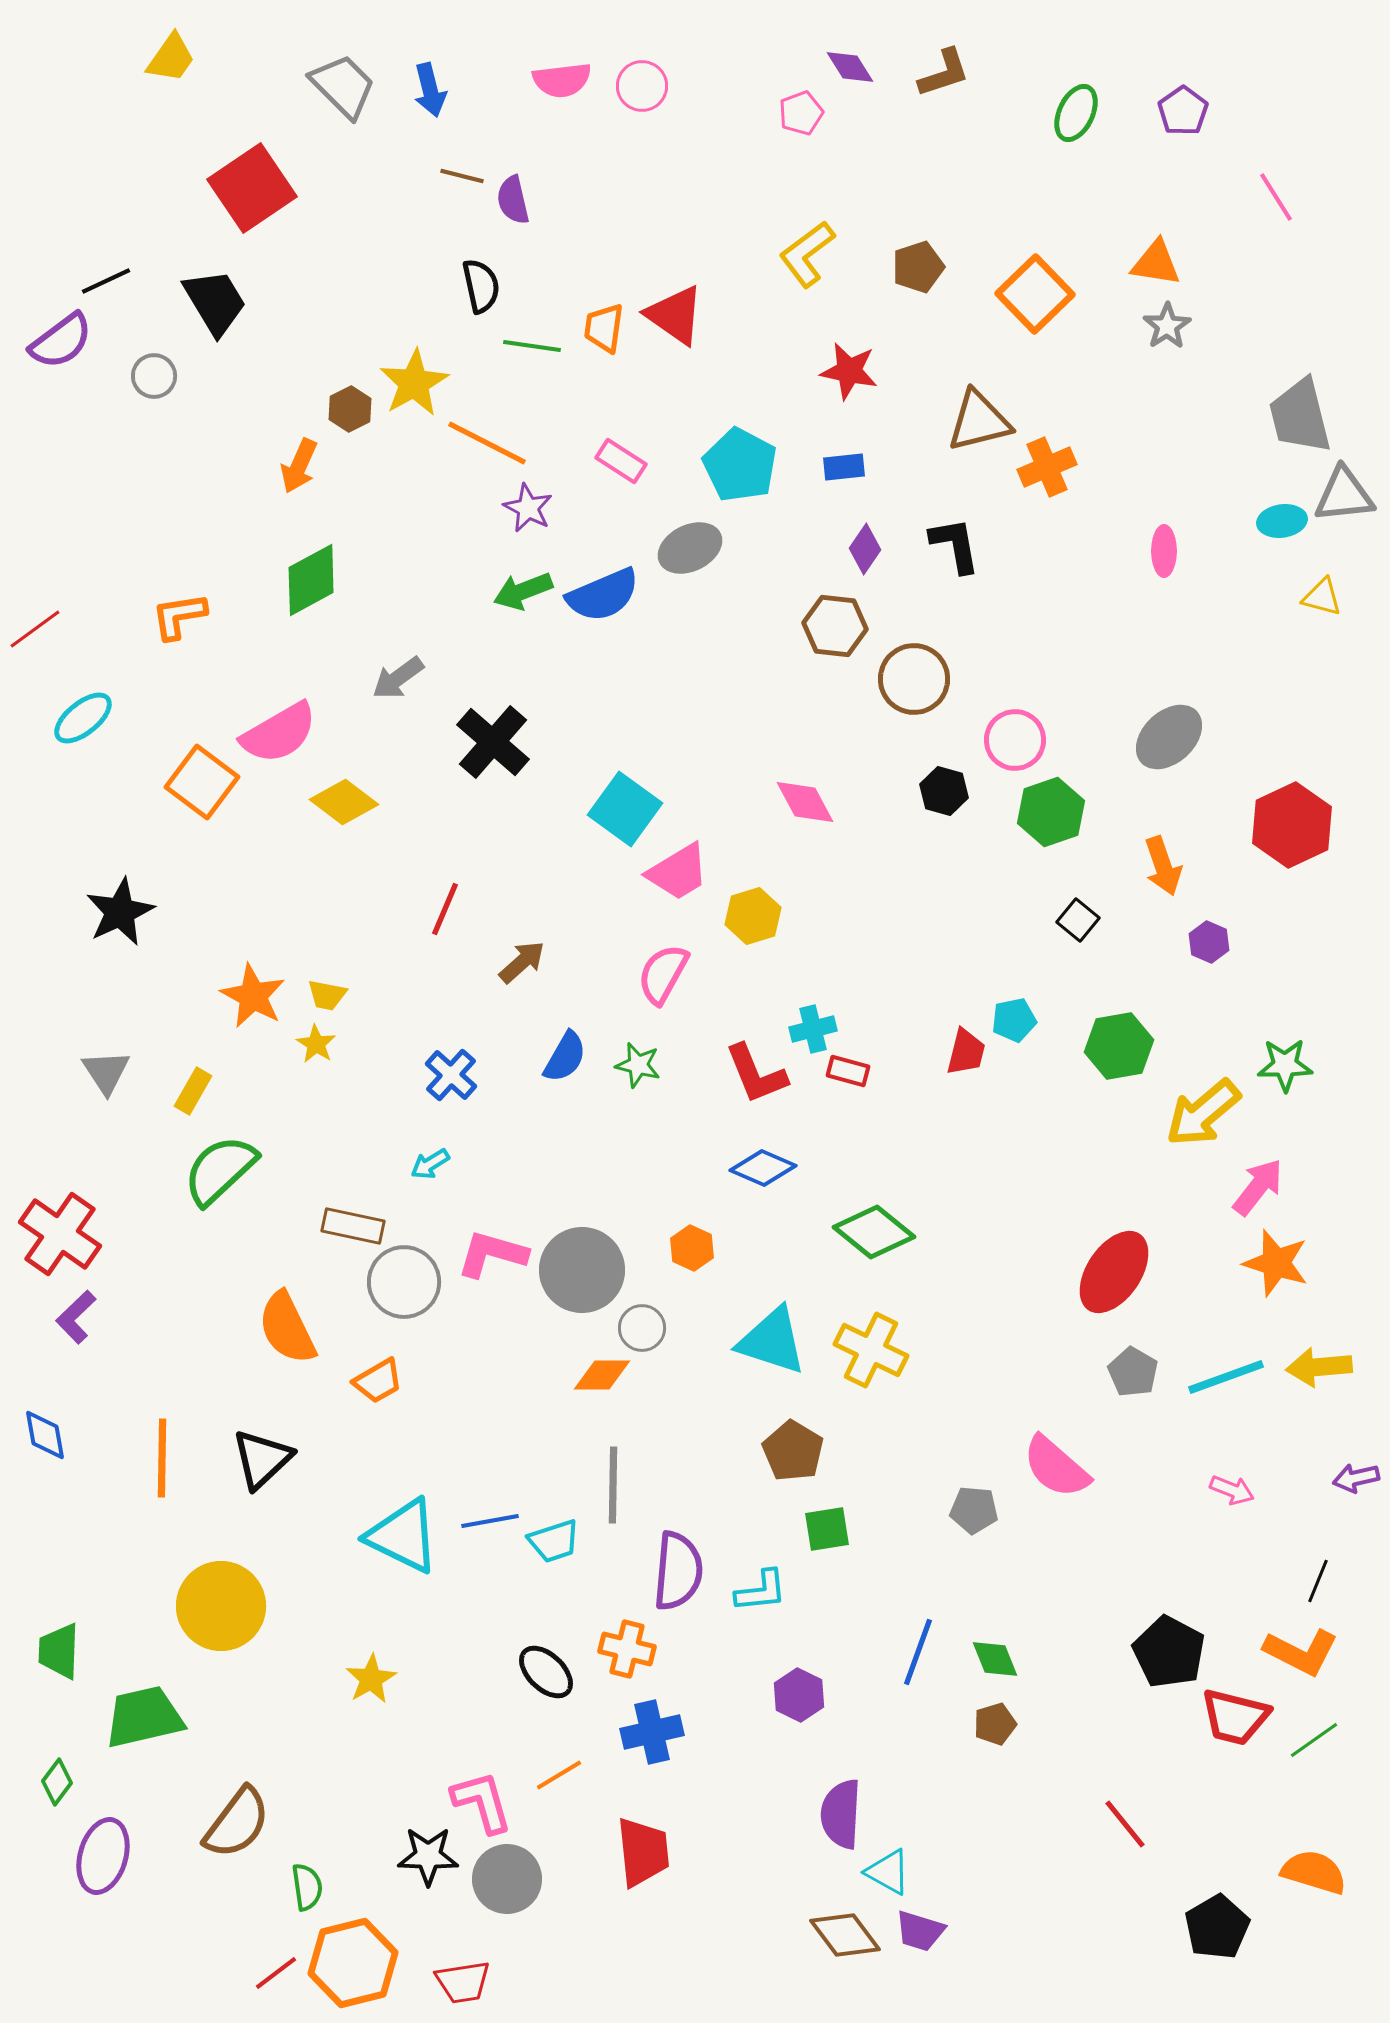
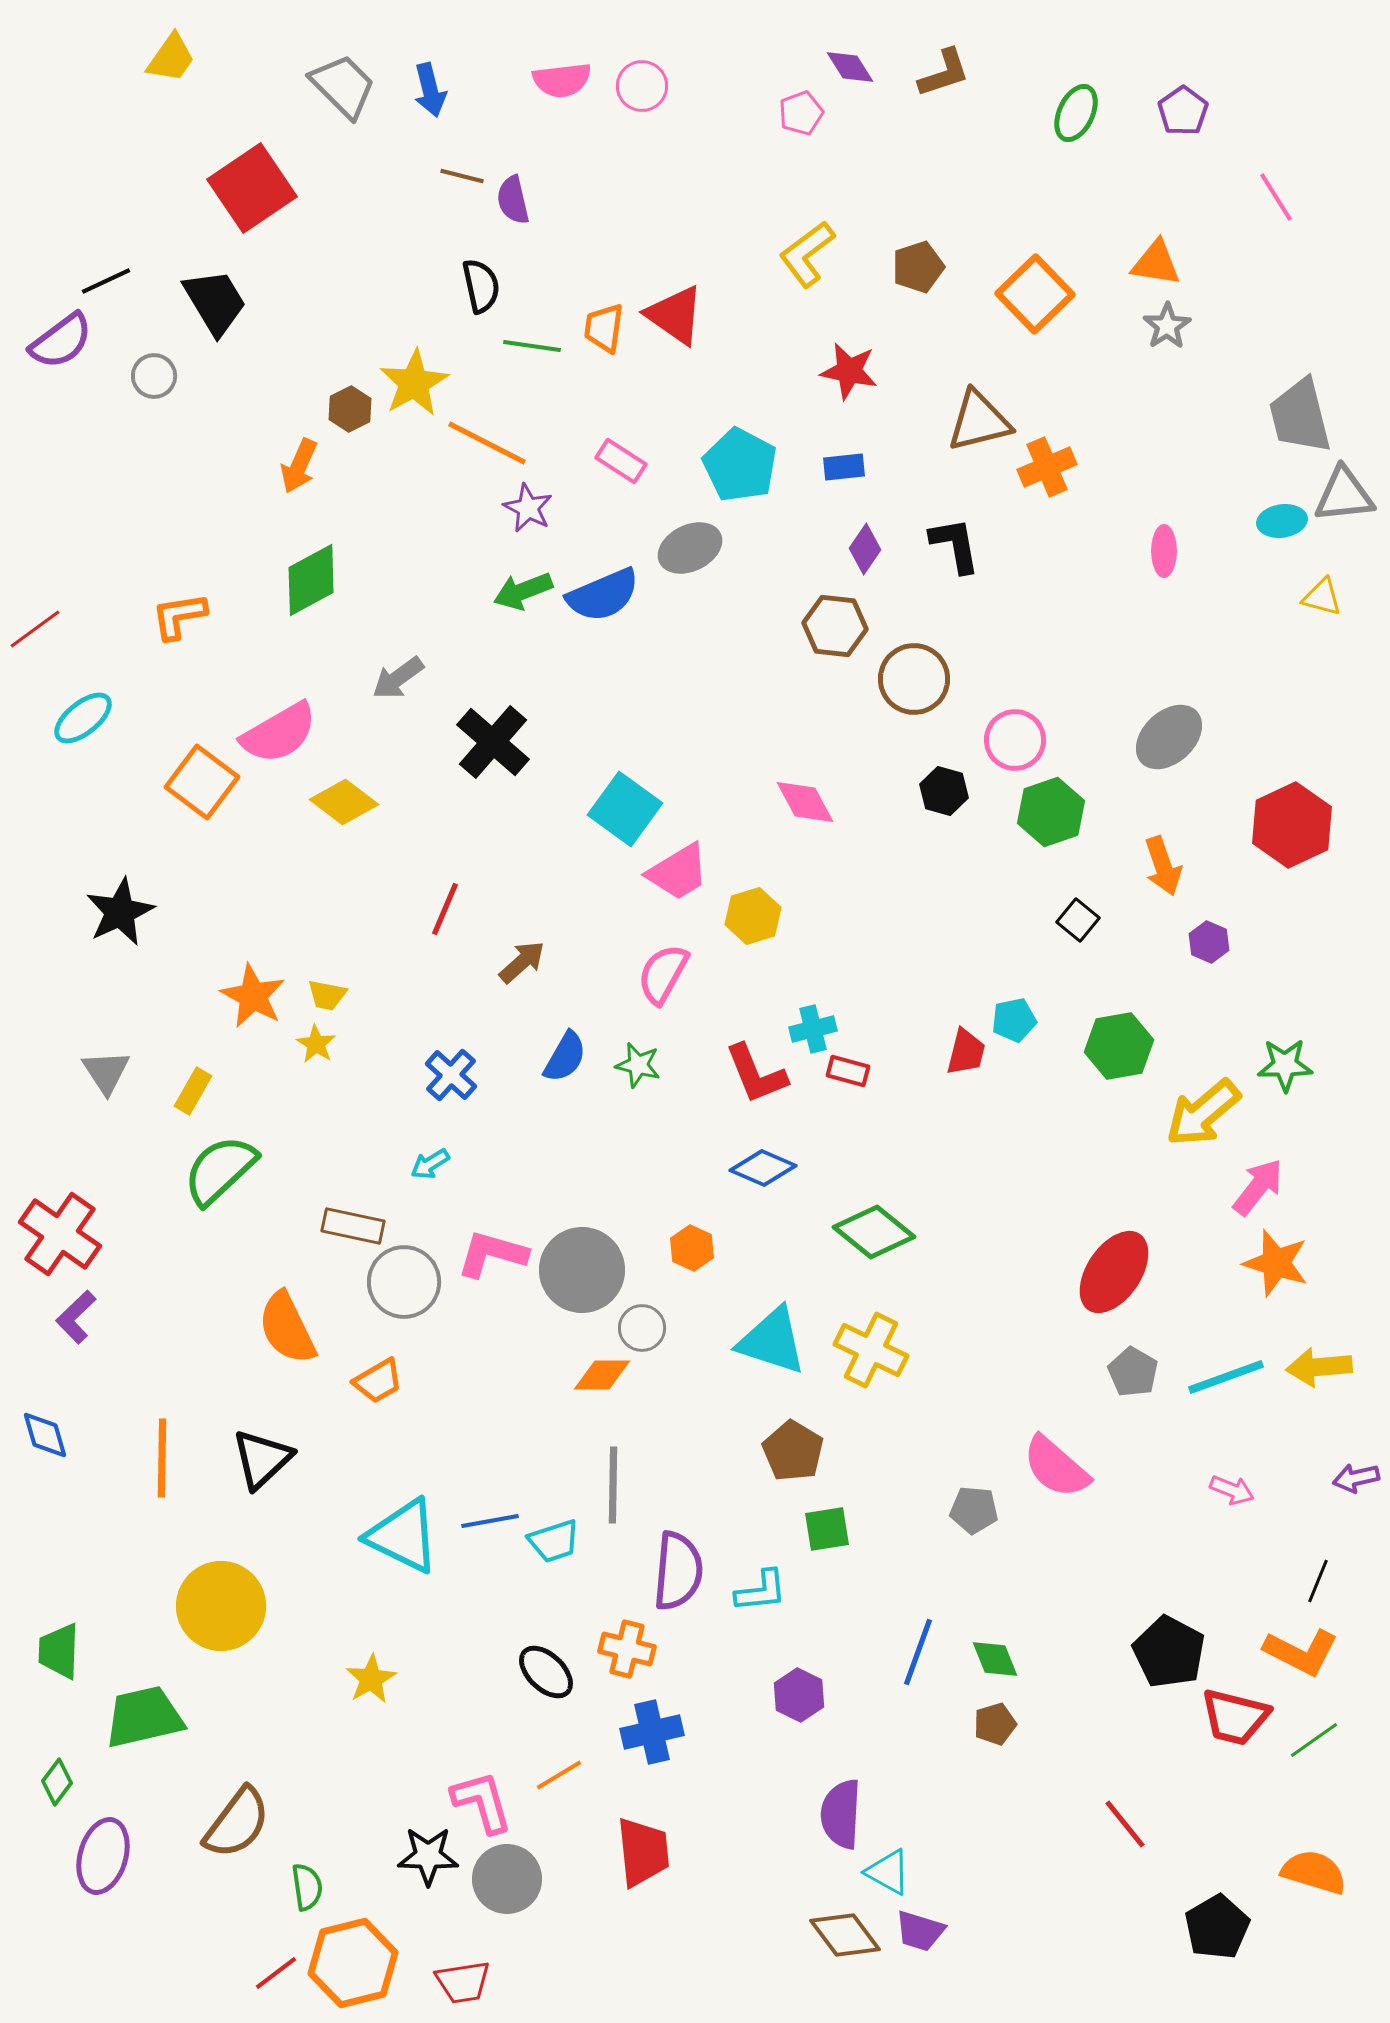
blue diamond at (45, 1435): rotated 6 degrees counterclockwise
